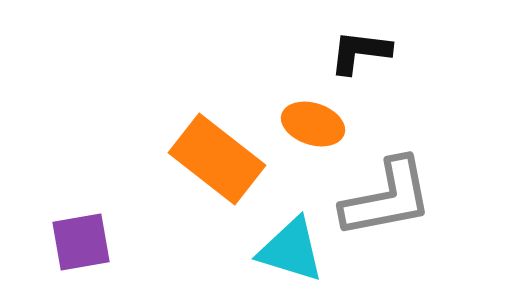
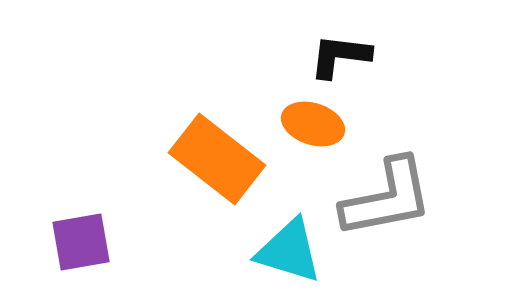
black L-shape: moved 20 px left, 4 px down
cyan triangle: moved 2 px left, 1 px down
